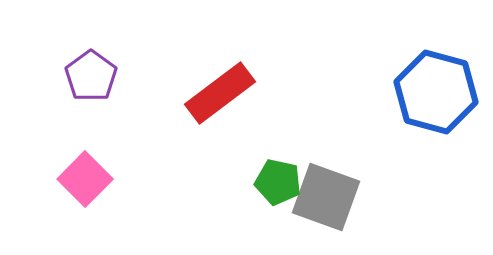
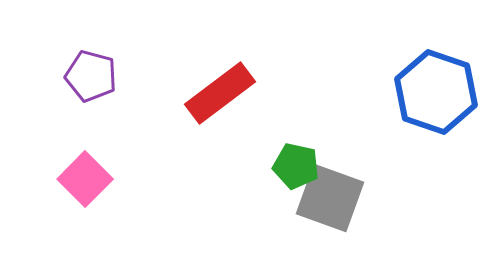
purple pentagon: rotated 21 degrees counterclockwise
blue hexagon: rotated 4 degrees clockwise
green pentagon: moved 18 px right, 16 px up
gray square: moved 4 px right, 1 px down
